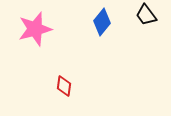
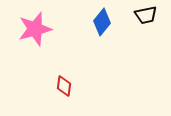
black trapezoid: rotated 65 degrees counterclockwise
